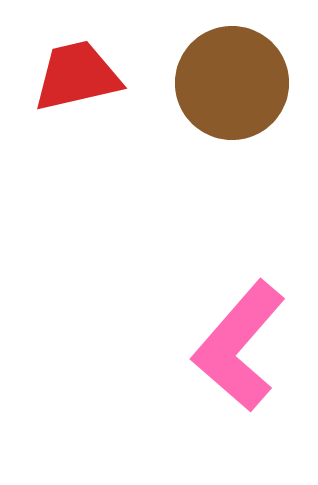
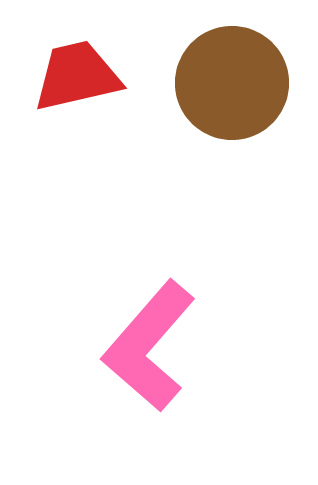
pink L-shape: moved 90 px left
